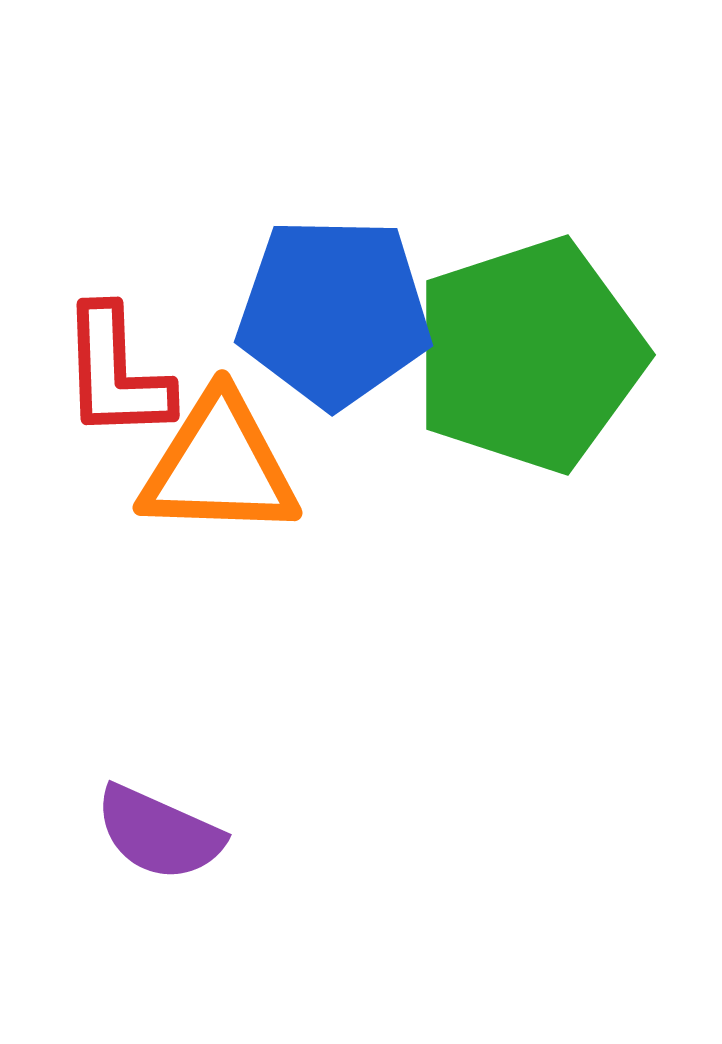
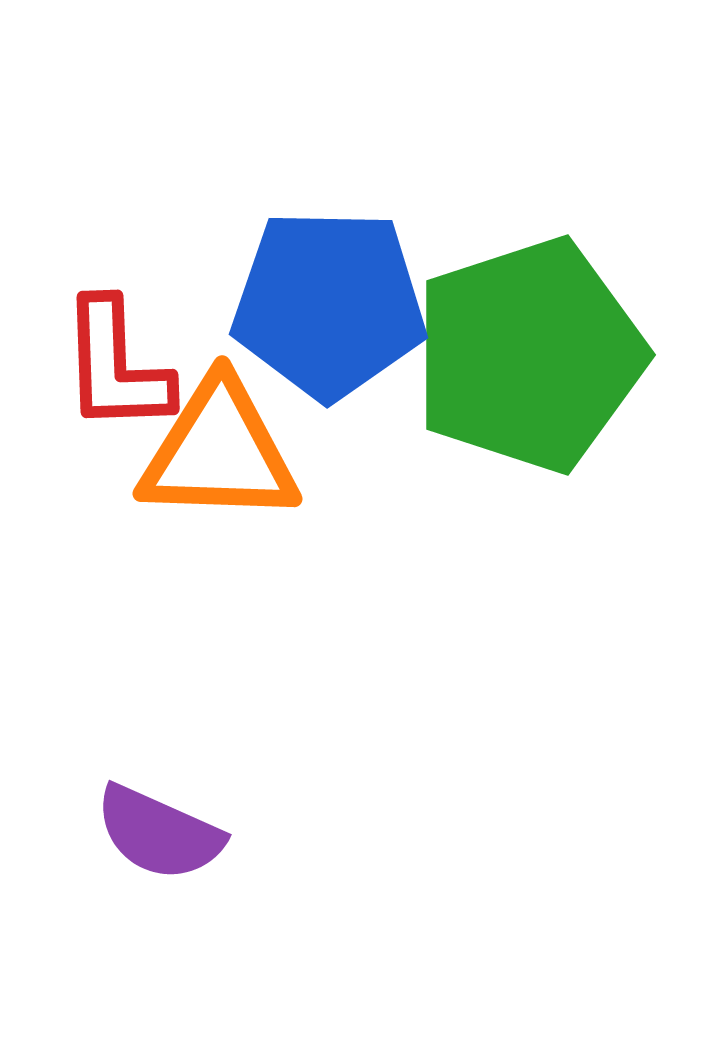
blue pentagon: moved 5 px left, 8 px up
red L-shape: moved 7 px up
orange triangle: moved 14 px up
